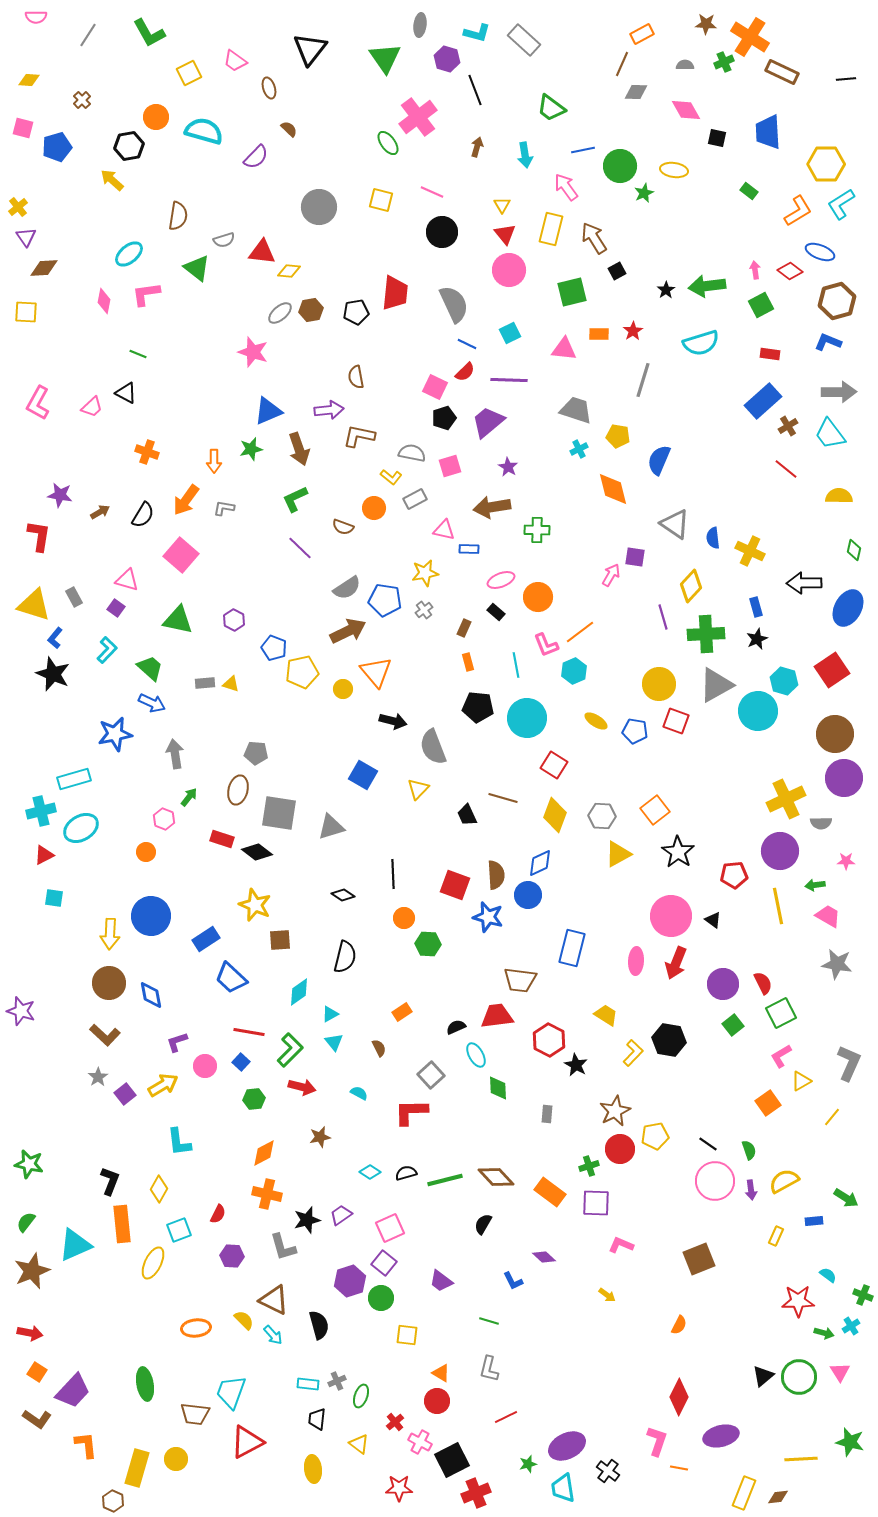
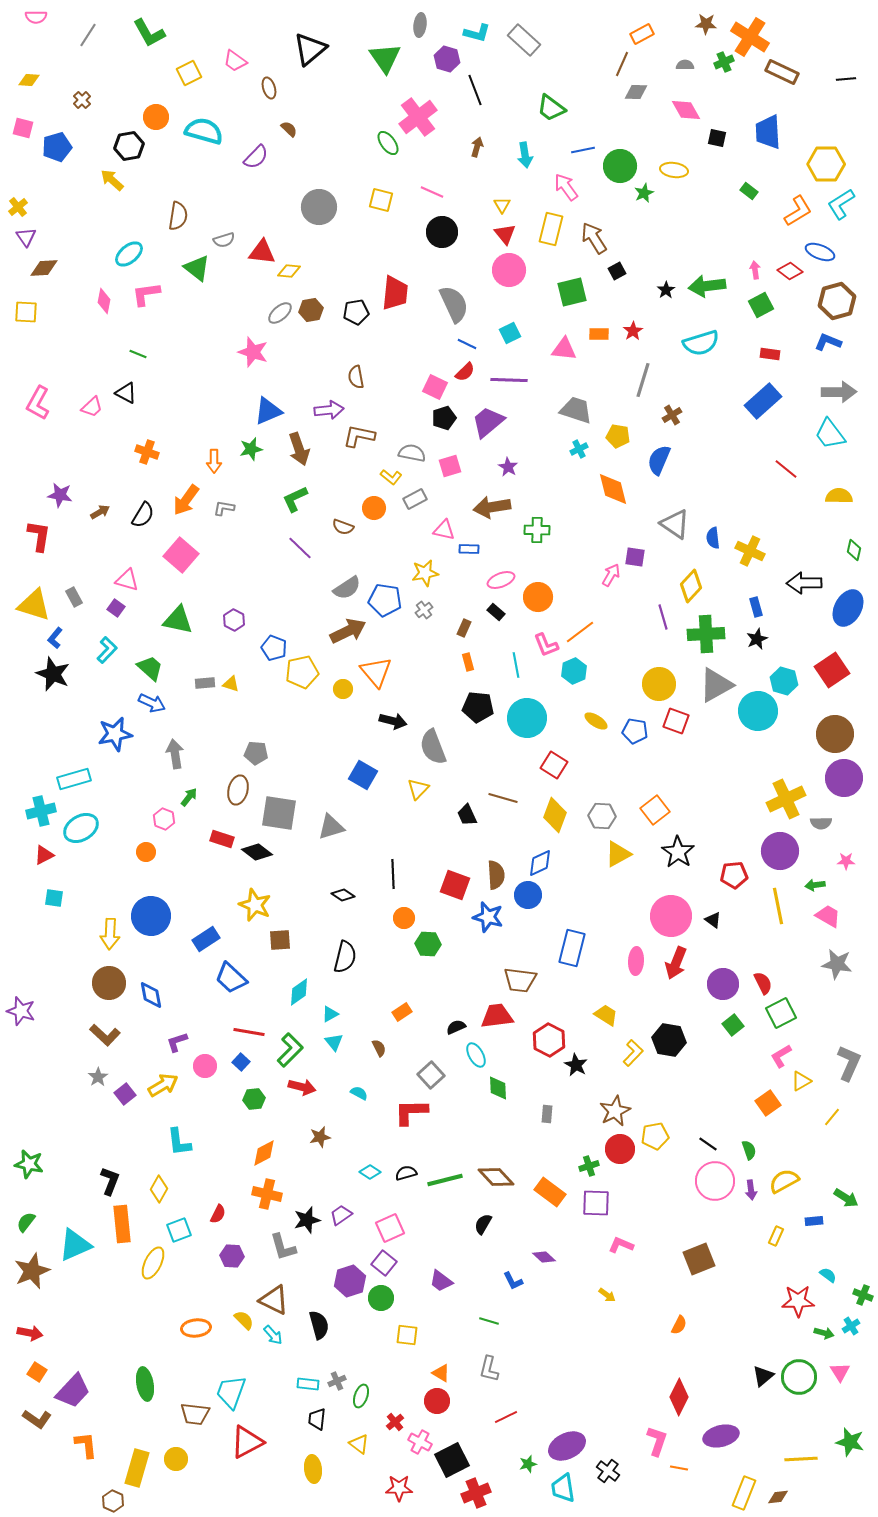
black triangle at (310, 49): rotated 12 degrees clockwise
brown cross at (788, 426): moved 116 px left, 11 px up
